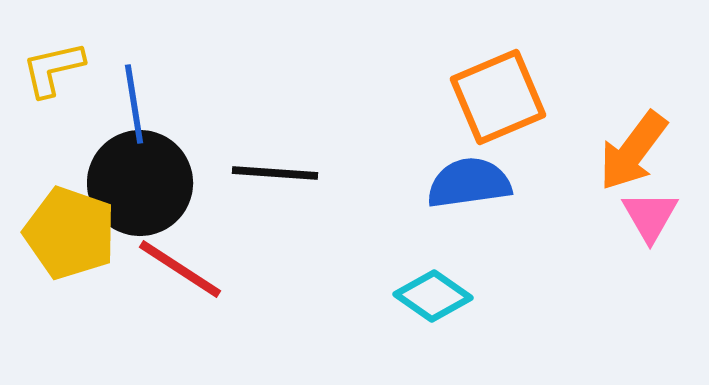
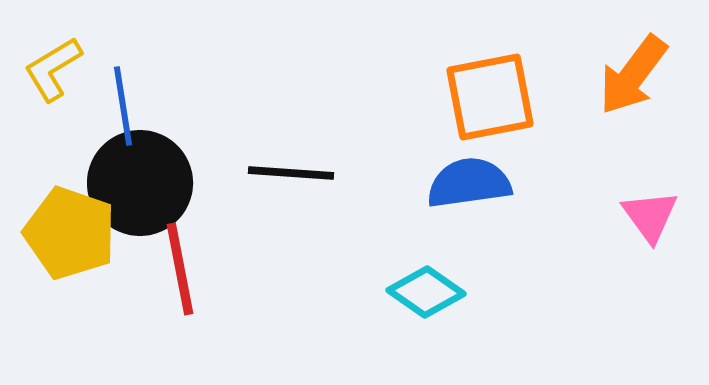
yellow L-shape: rotated 18 degrees counterclockwise
orange square: moved 8 px left; rotated 12 degrees clockwise
blue line: moved 11 px left, 2 px down
orange arrow: moved 76 px up
black line: moved 16 px right
pink triangle: rotated 6 degrees counterclockwise
red line: rotated 46 degrees clockwise
cyan diamond: moved 7 px left, 4 px up
